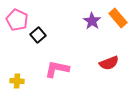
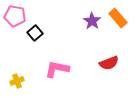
pink pentagon: moved 2 px left, 4 px up; rotated 15 degrees counterclockwise
black square: moved 3 px left, 2 px up
yellow cross: rotated 24 degrees counterclockwise
